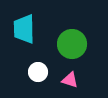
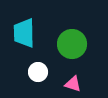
cyan trapezoid: moved 4 px down
pink triangle: moved 3 px right, 4 px down
